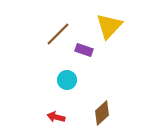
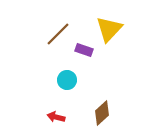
yellow triangle: moved 3 px down
